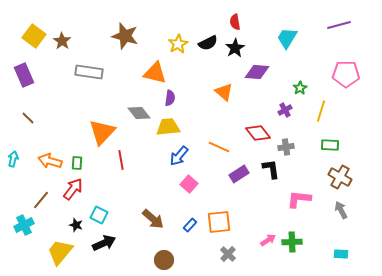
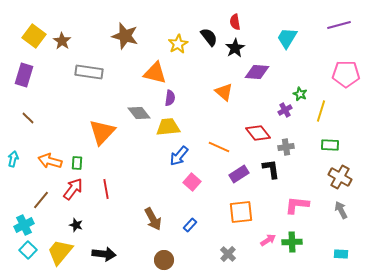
black semicircle at (208, 43): moved 1 px right, 6 px up; rotated 102 degrees counterclockwise
purple rectangle at (24, 75): rotated 40 degrees clockwise
green star at (300, 88): moved 6 px down; rotated 16 degrees counterclockwise
red line at (121, 160): moved 15 px left, 29 px down
pink square at (189, 184): moved 3 px right, 2 px up
pink L-shape at (299, 199): moved 2 px left, 6 px down
cyan square at (99, 215): moved 71 px left, 35 px down; rotated 18 degrees clockwise
brown arrow at (153, 219): rotated 20 degrees clockwise
orange square at (219, 222): moved 22 px right, 10 px up
black arrow at (104, 243): moved 11 px down; rotated 30 degrees clockwise
